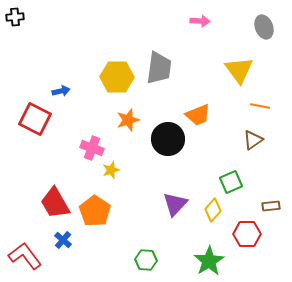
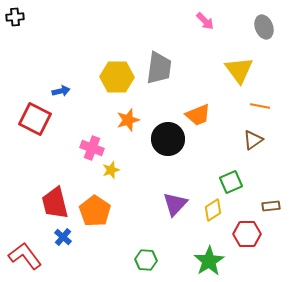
pink arrow: moved 5 px right; rotated 42 degrees clockwise
red trapezoid: rotated 16 degrees clockwise
yellow diamond: rotated 15 degrees clockwise
blue cross: moved 3 px up
